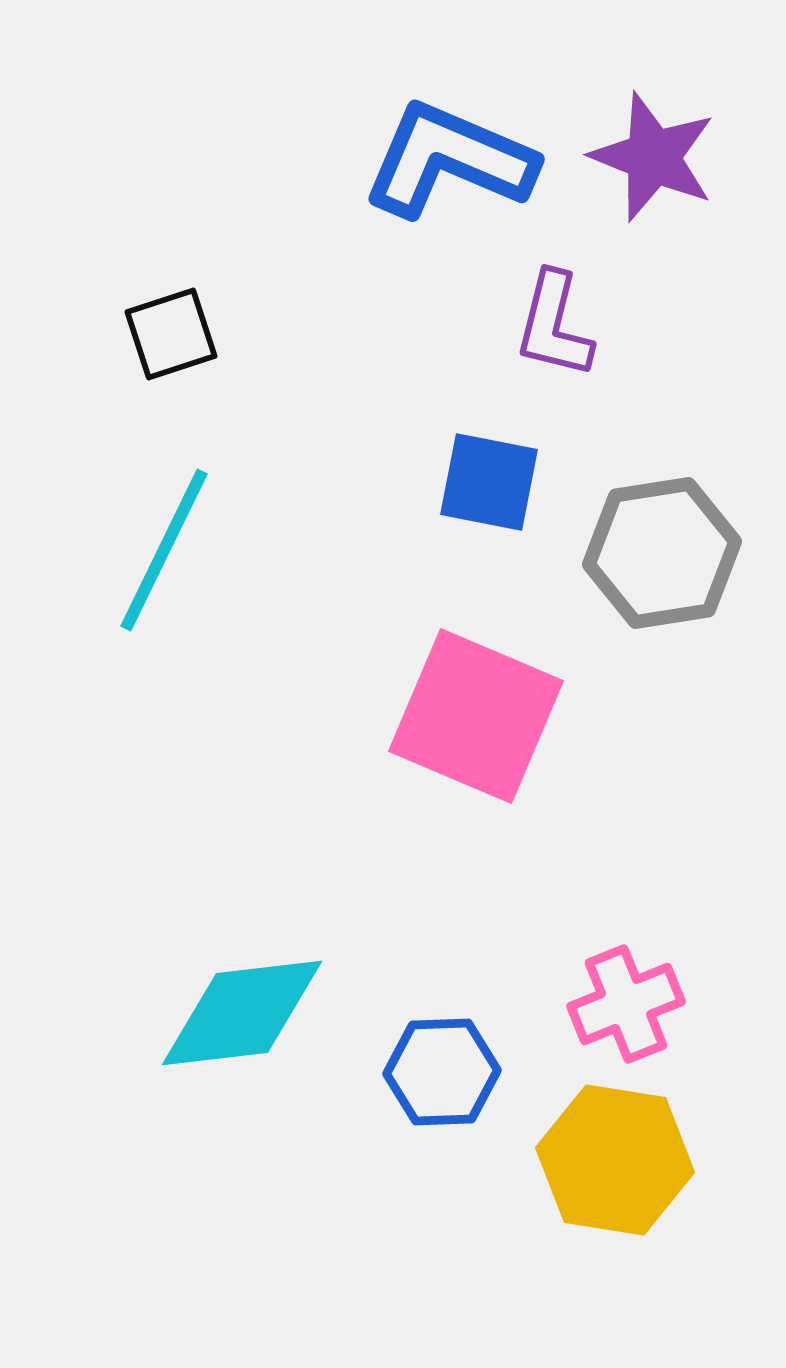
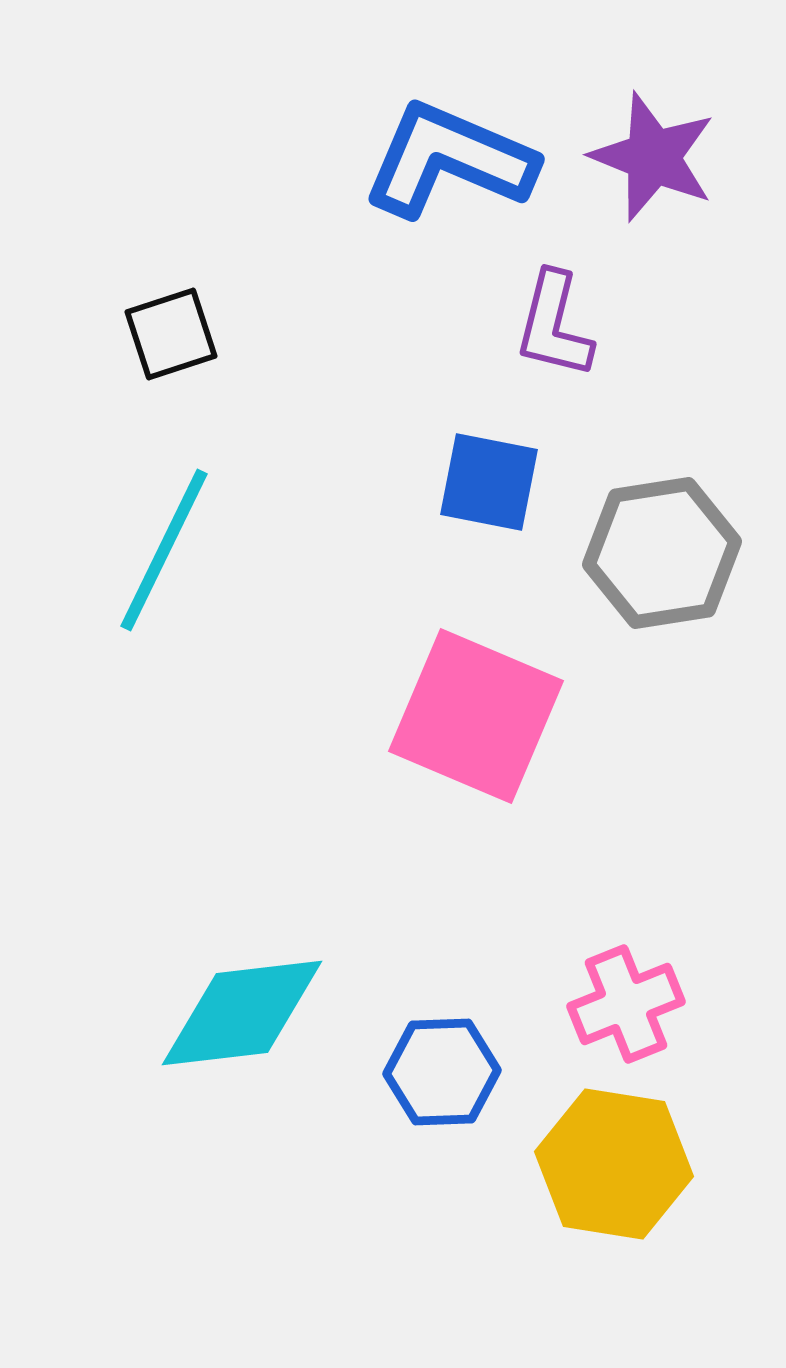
yellow hexagon: moved 1 px left, 4 px down
